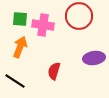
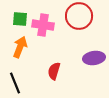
black line: moved 2 px down; rotated 35 degrees clockwise
